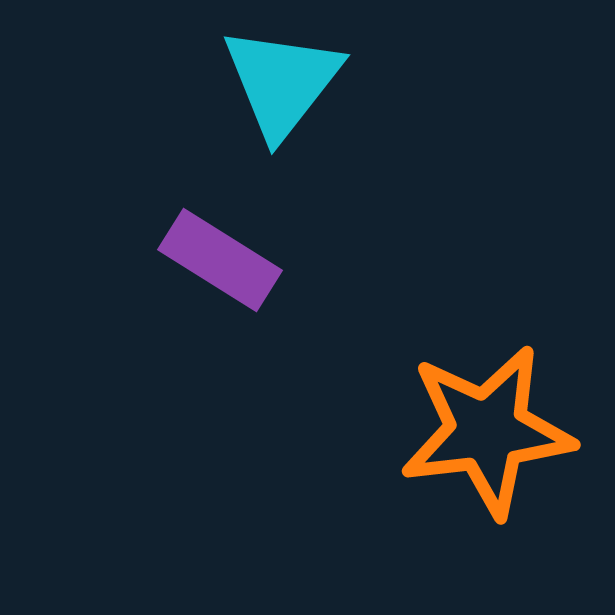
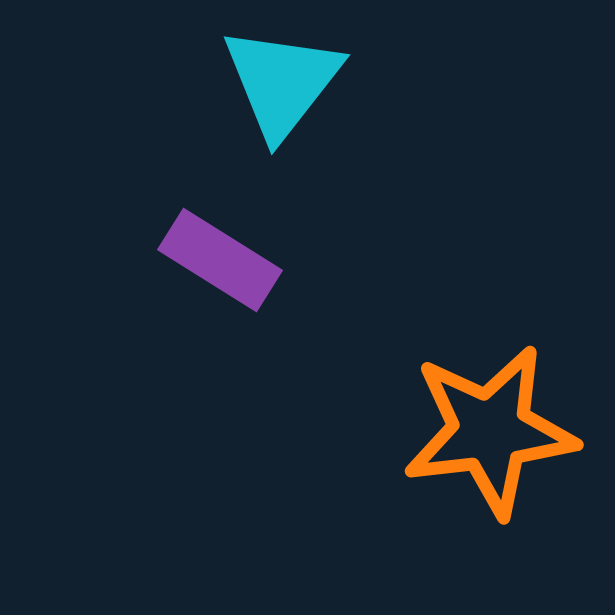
orange star: moved 3 px right
